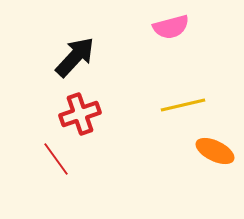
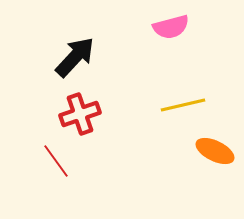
red line: moved 2 px down
